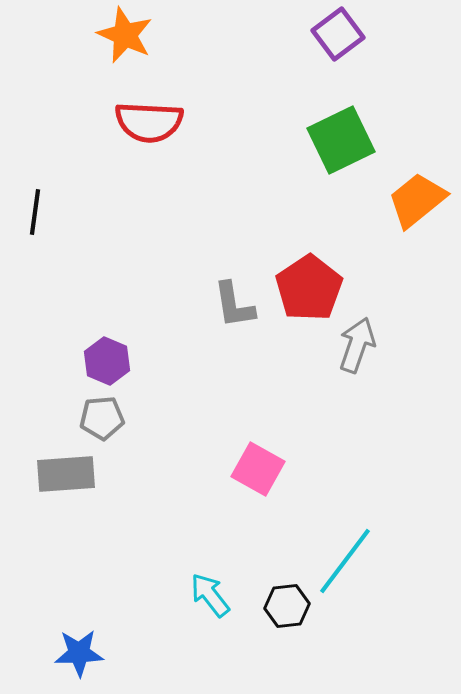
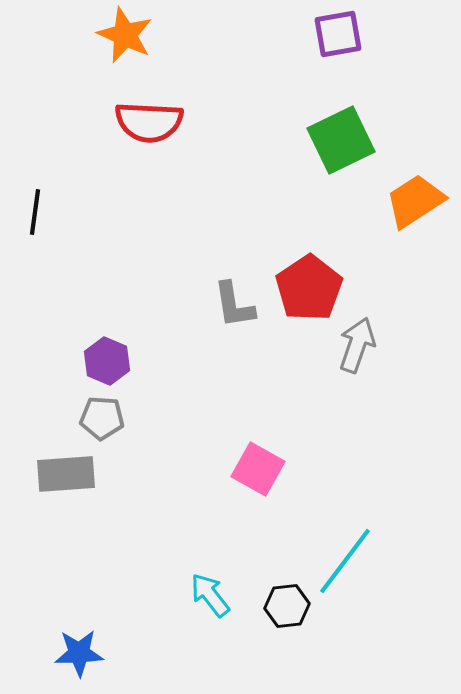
purple square: rotated 27 degrees clockwise
orange trapezoid: moved 2 px left, 1 px down; rotated 6 degrees clockwise
gray pentagon: rotated 9 degrees clockwise
